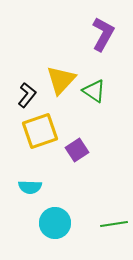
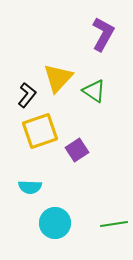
yellow triangle: moved 3 px left, 2 px up
